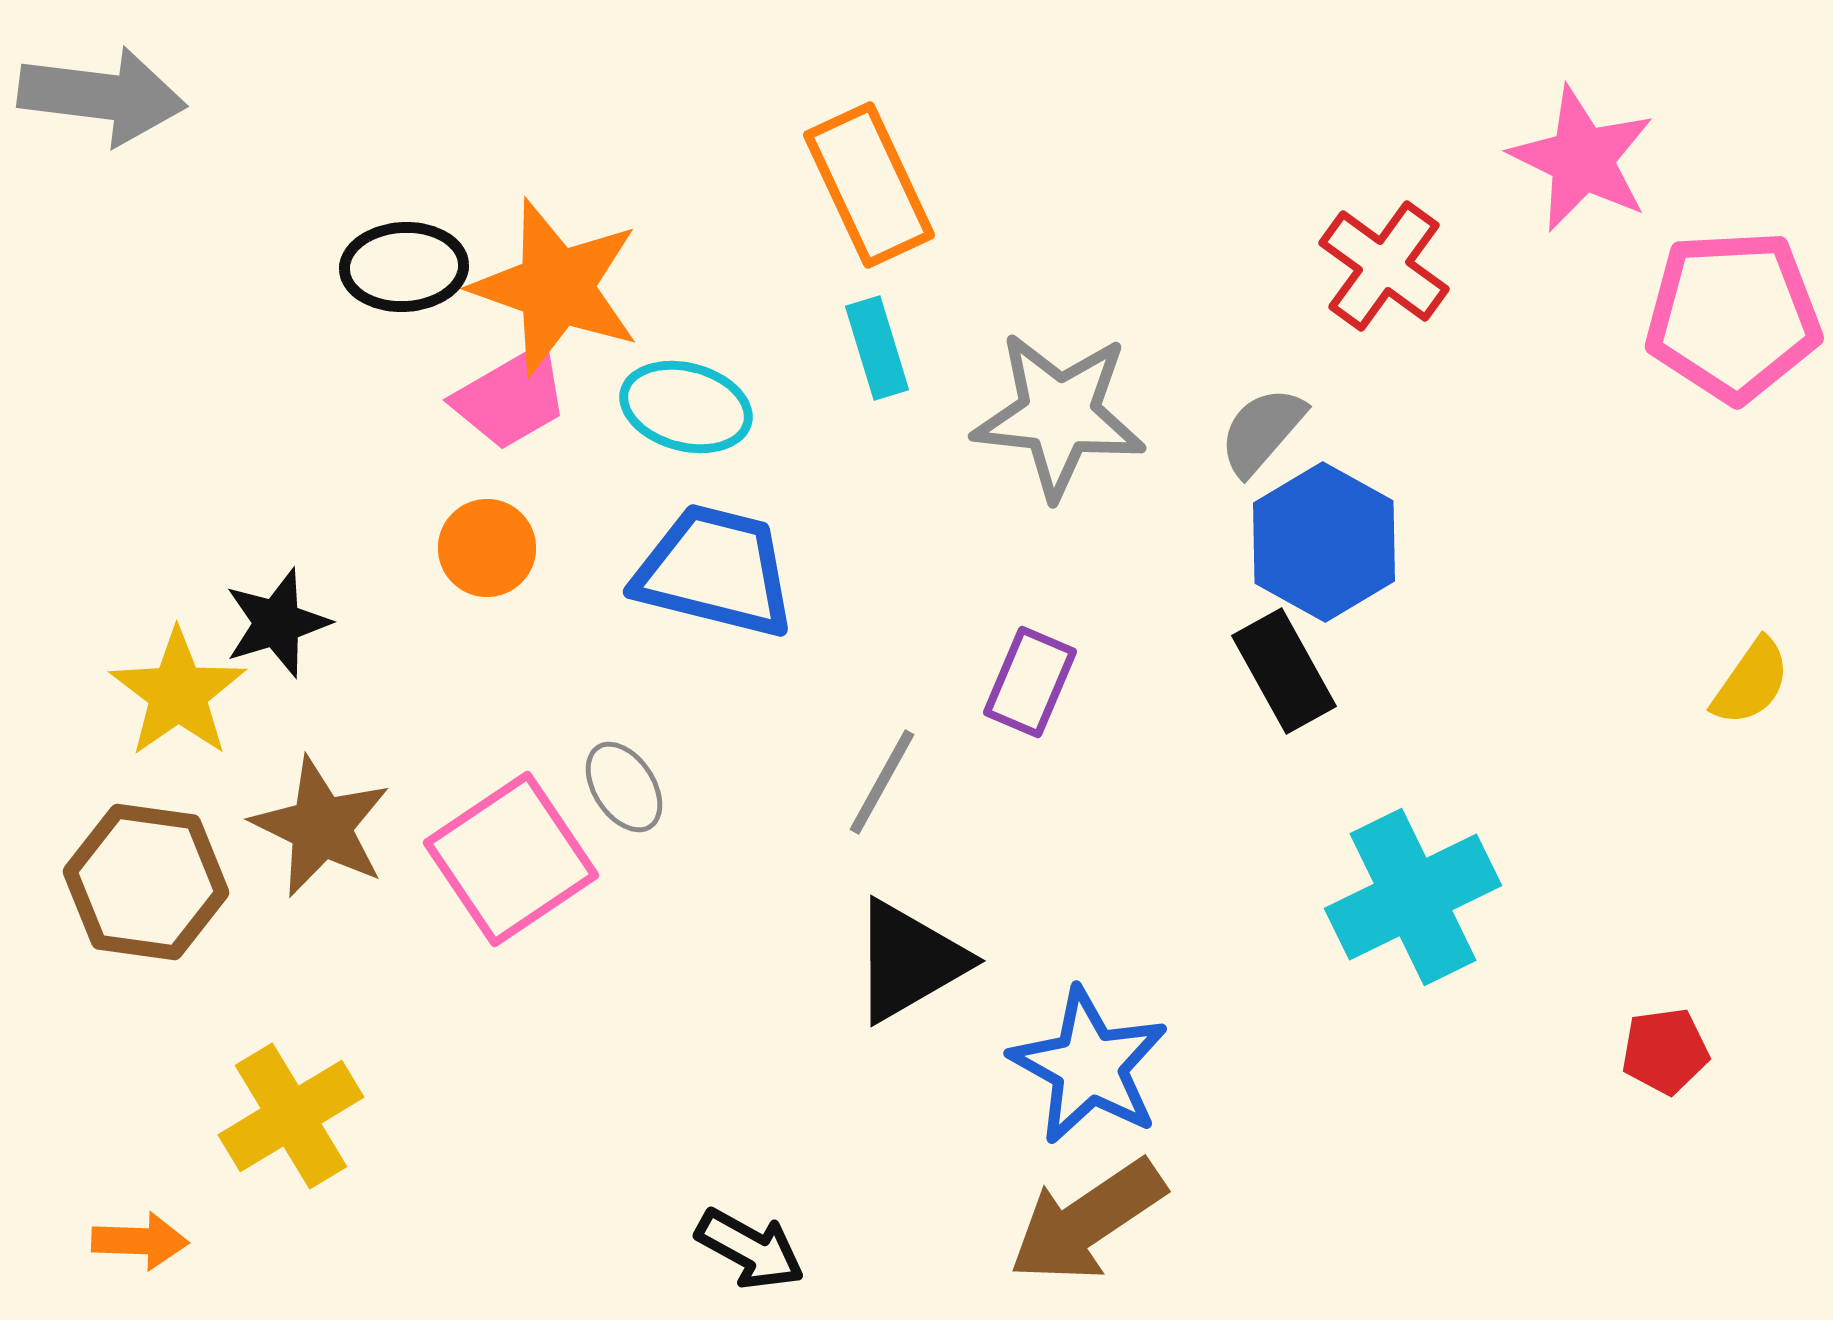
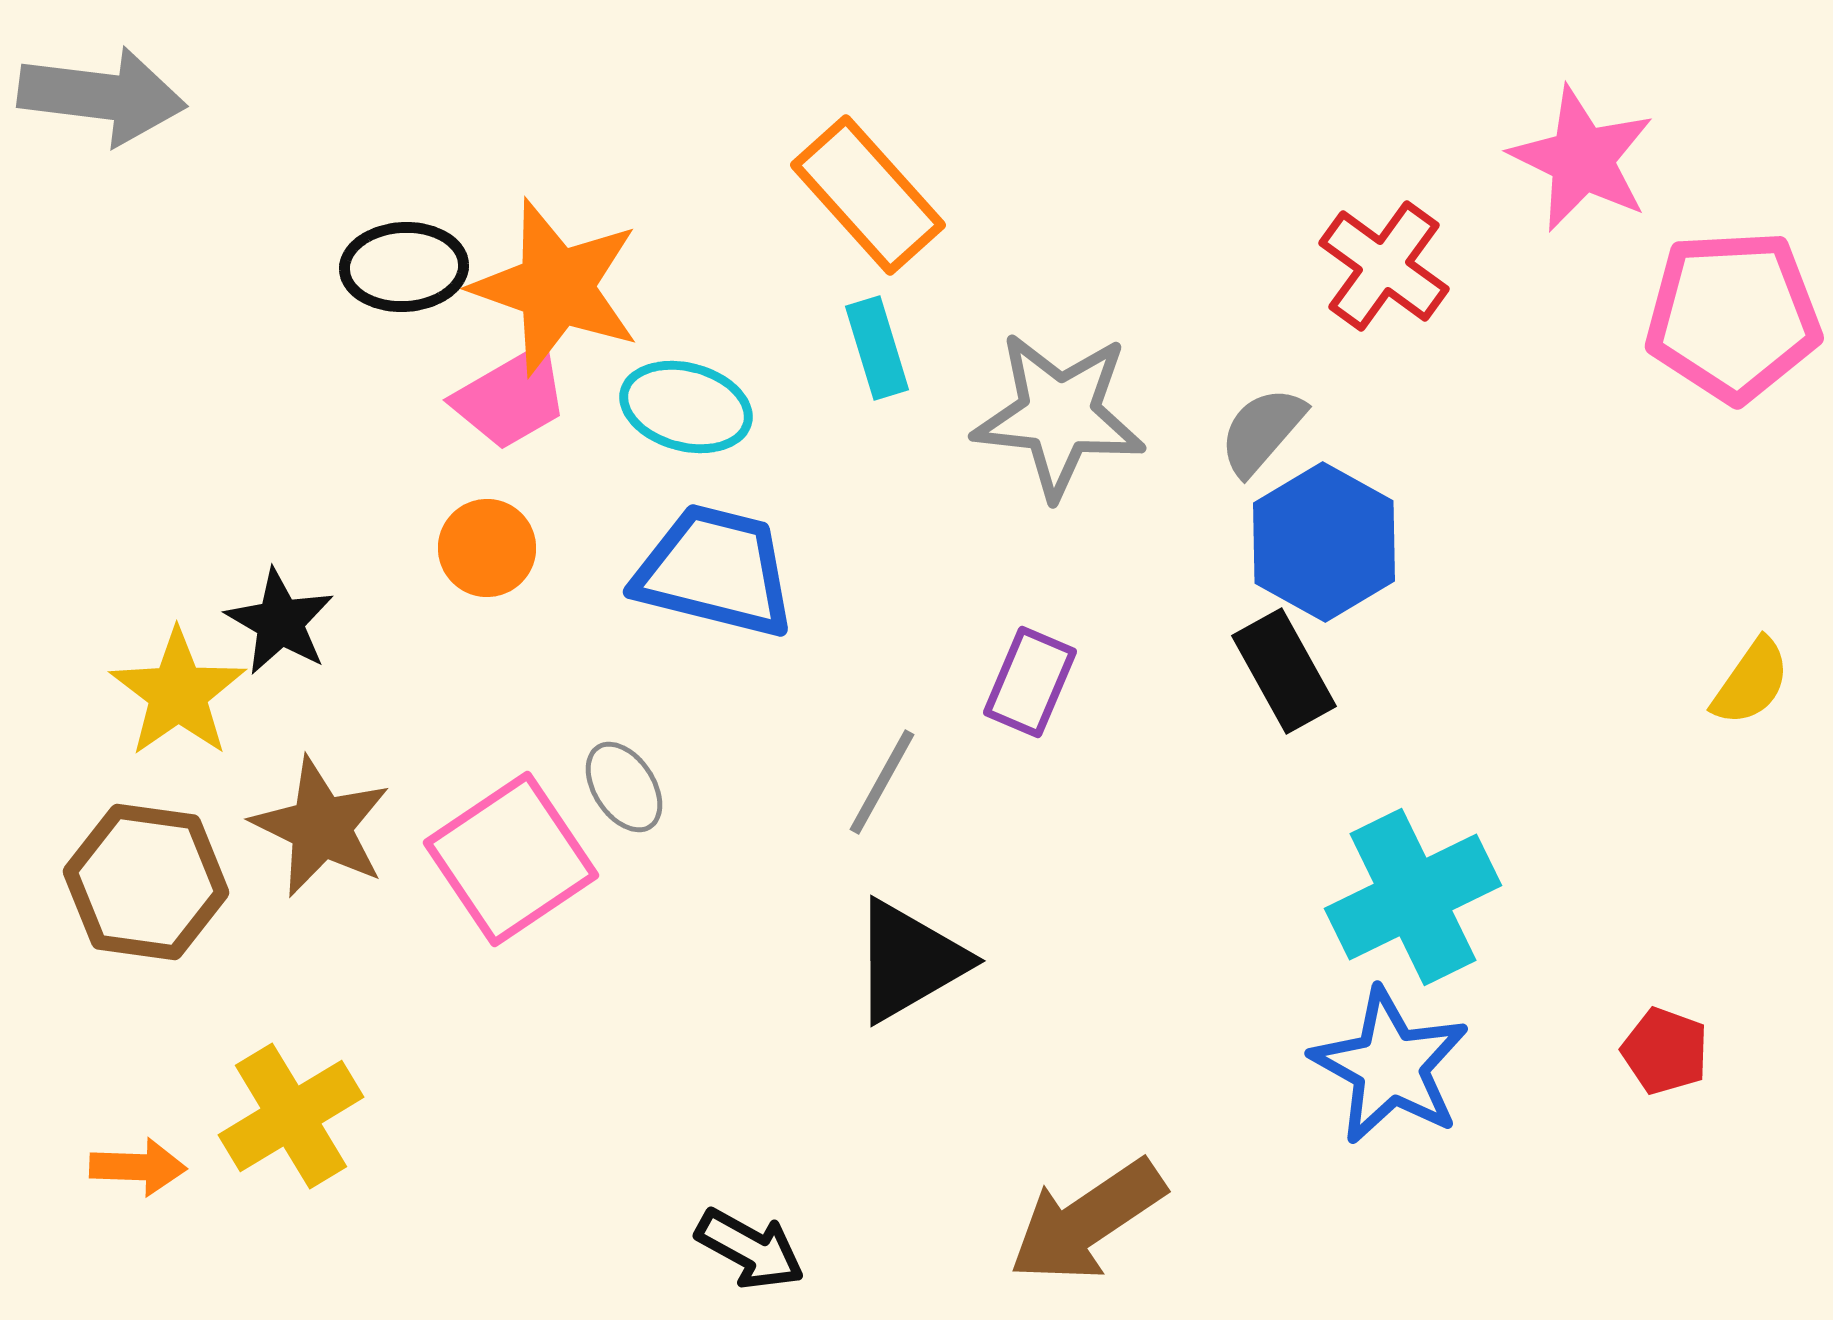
orange rectangle: moved 1 px left, 10 px down; rotated 17 degrees counterclockwise
black star: moved 3 px right, 1 px up; rotated 25 degrees counterclockwise
red pentagon: rotated 28 degrees clockwise
blue star: moved 301 px right
orange arrow: moved 2 px left, 74 px up
